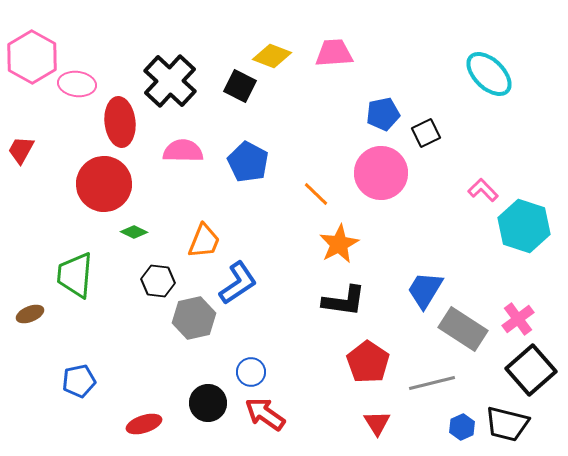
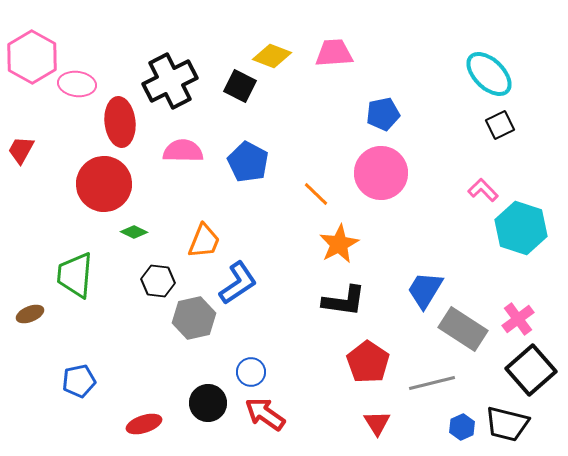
black cross at (170, 81): rotated 20 degrees clockwise
black square at (426, 133): moved 74 px right, 8 px up
cyan hexagon at (524, 226): moved 3 px left, 2 px down
